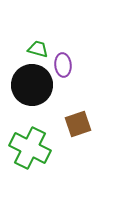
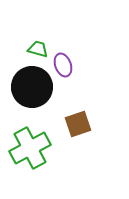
purple ellipse: rotated 15 degrees counterclockwise
black circle: moved 2 px down
green cross: rotated 36 degrees clockwise
